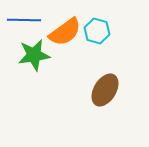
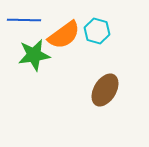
orange semicircle: moved 1 px left, 3 px down
